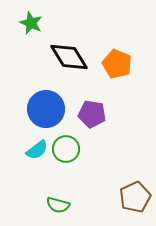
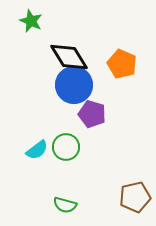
green star: moved 2 px up
orange pentagon: moved 5 px right
blue circle: moved 28 px right, 24 px up
purple pentagon: rotated 8 degrees clockwise
green circle: moved 2 px up
brown pentagon: rotated 12 degrees clockwise
green semicircle: moved 7 px right
